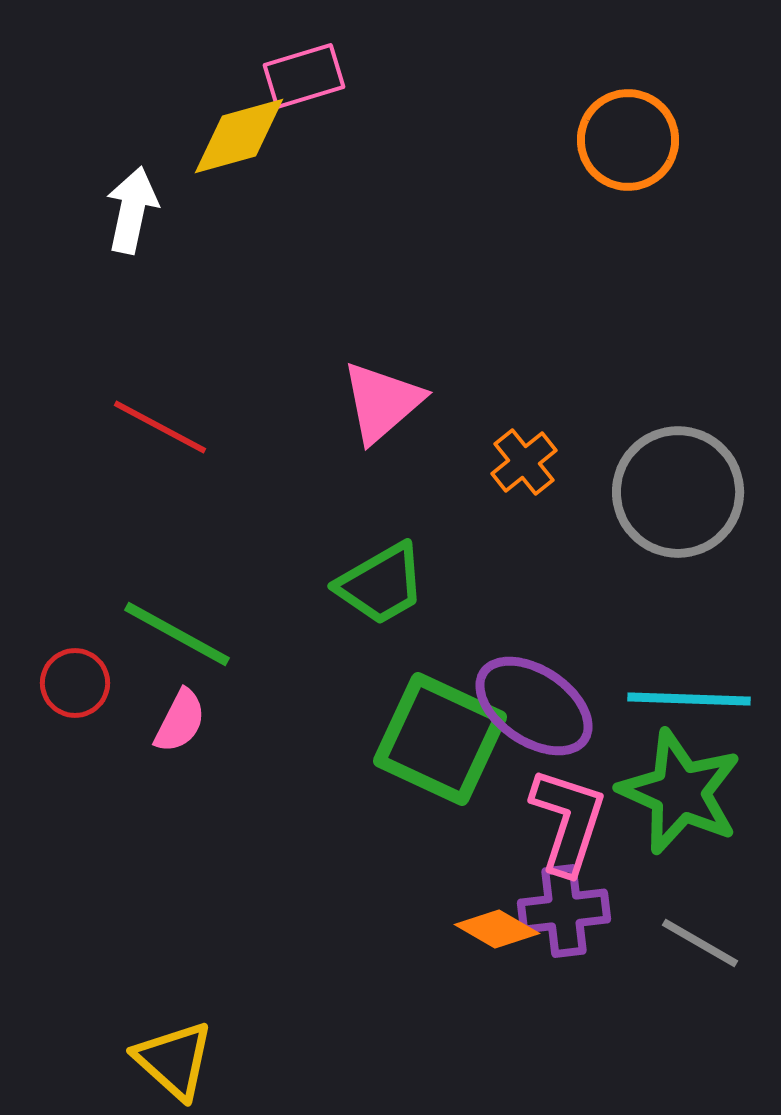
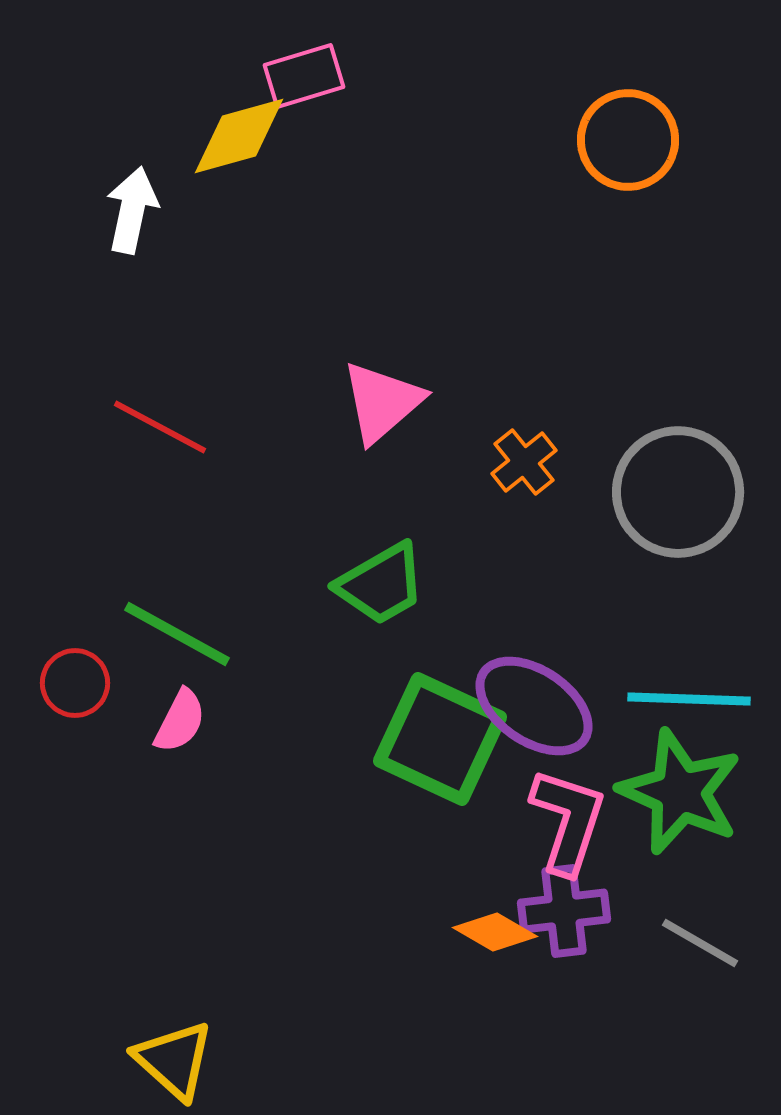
orange diamond: moved 2 px left, 3 px down
